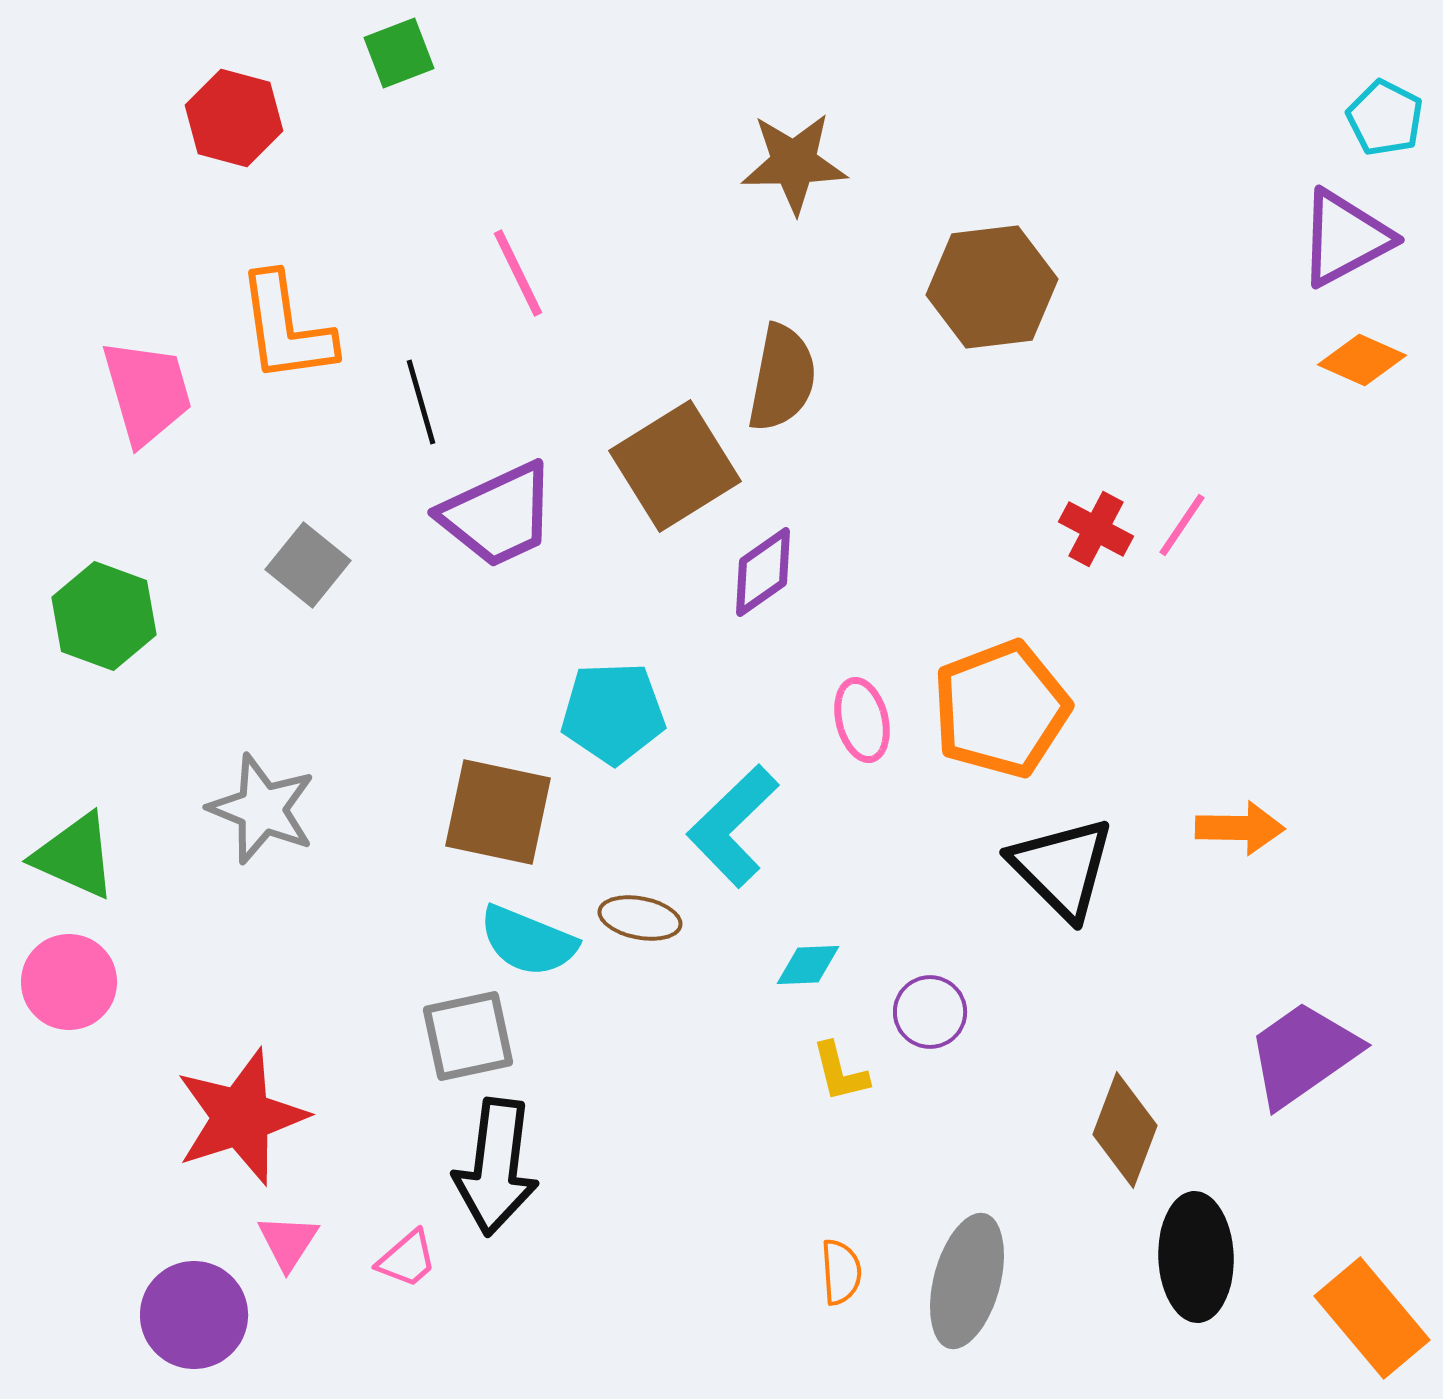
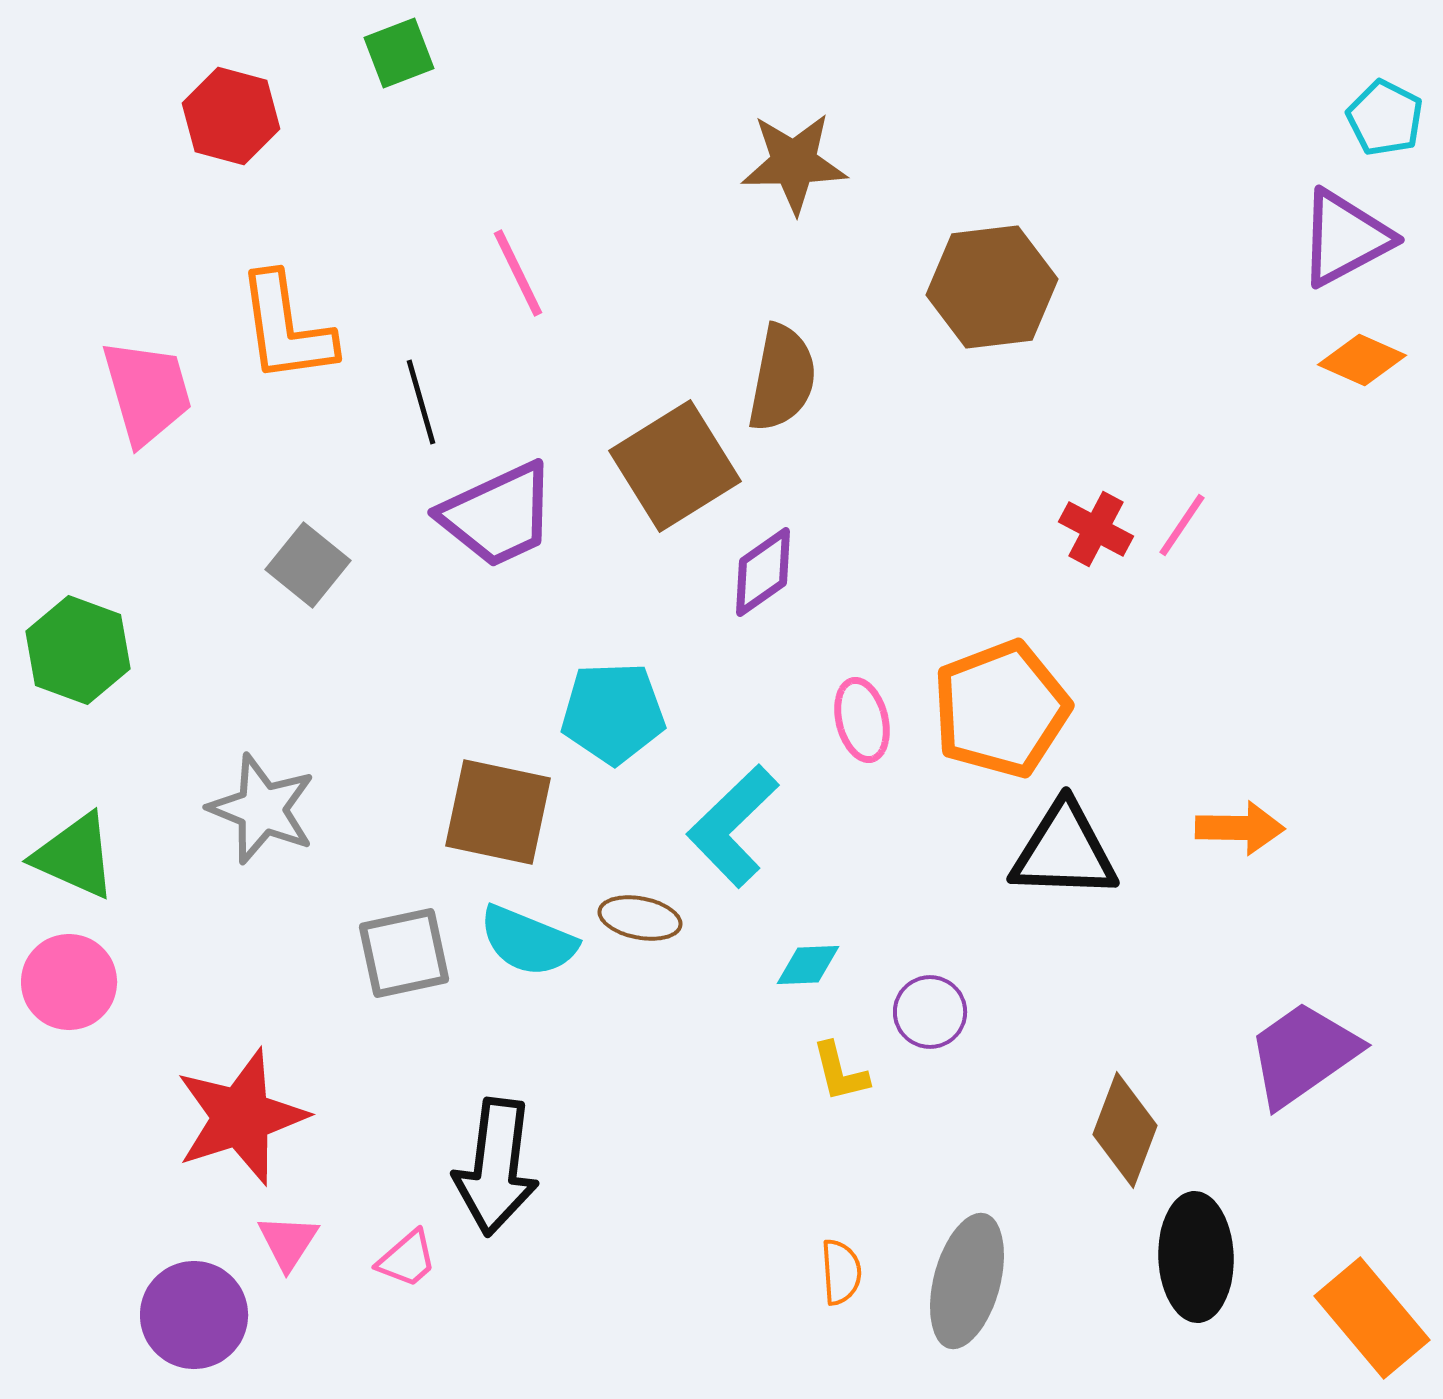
red hexagon at (234, 118): moved 3 px left, 2 px up
green hexagon at (104, 616): moved 26 px left, 34 px down
black triangle at (1062, 868): moved 2 px right, 17 px up; rotated 43 degrees counterclockwise
gray square at (468, 1036): moved 64 px left, 83 px up
